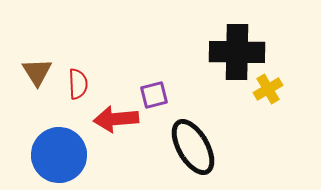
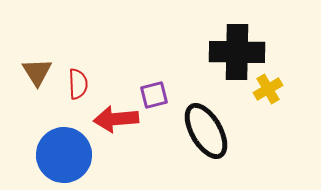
black ellipse: moved 13 px right, 16 px up
blue circle: moved 5 px right
